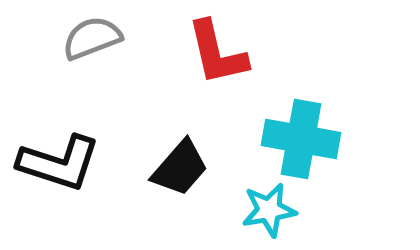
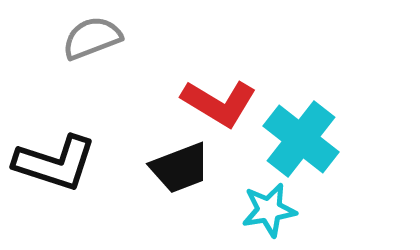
red L-shape: moved 2 px right, 50 px down; rotated 46 degrees counterclockwise
cyan cross: rotated 28 degrees clockwise
black L-shape: moved 4 px left
black trapezoid: rotated 28 degrees clockwise
